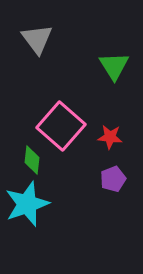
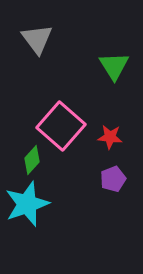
green diamond: rotated 36 degrees clockwise
